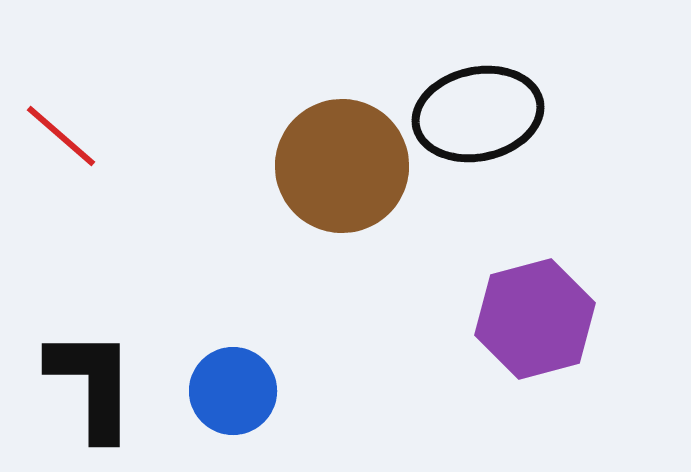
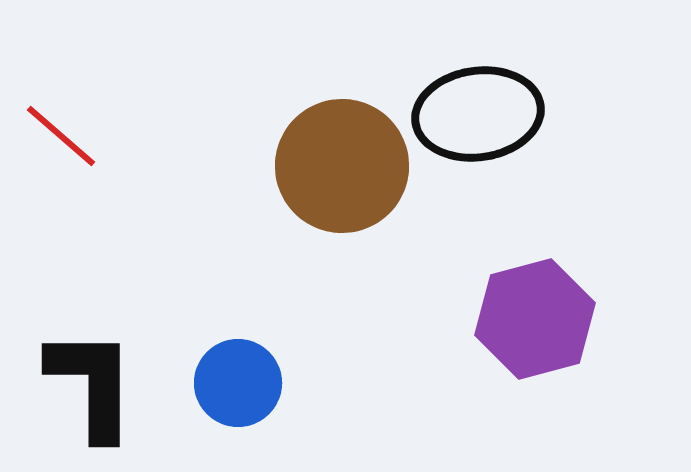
black ellipse: rotated 4 degrees clockwise
blue circle: moved 5 px right, 8 px up
